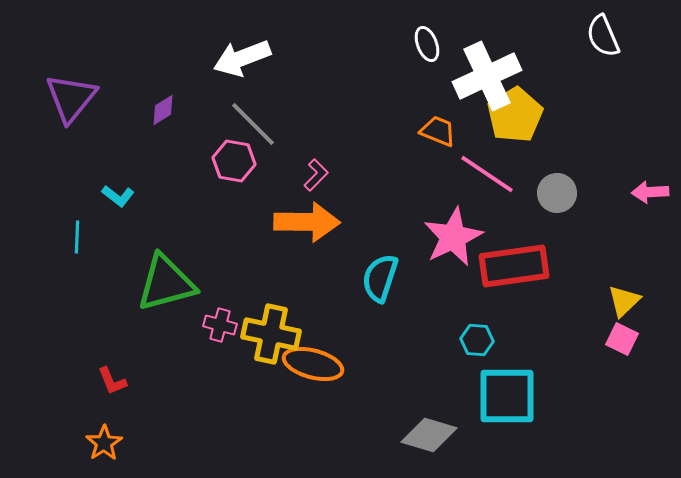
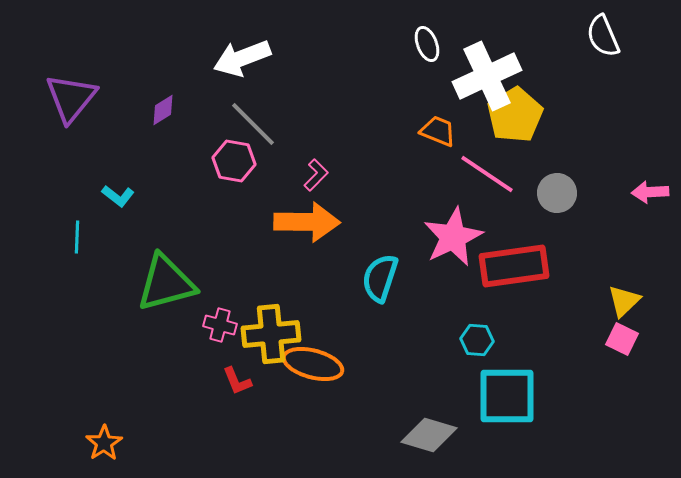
yellow cross: rotated 18 degrees counterclockwise
red L-shape: moved 125 px right
